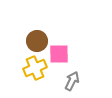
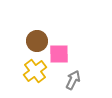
yellow cross: moved 3 px down; rotated 15 degrees counterclockwise
gray arrow: moved 1 px right, 1 px up
